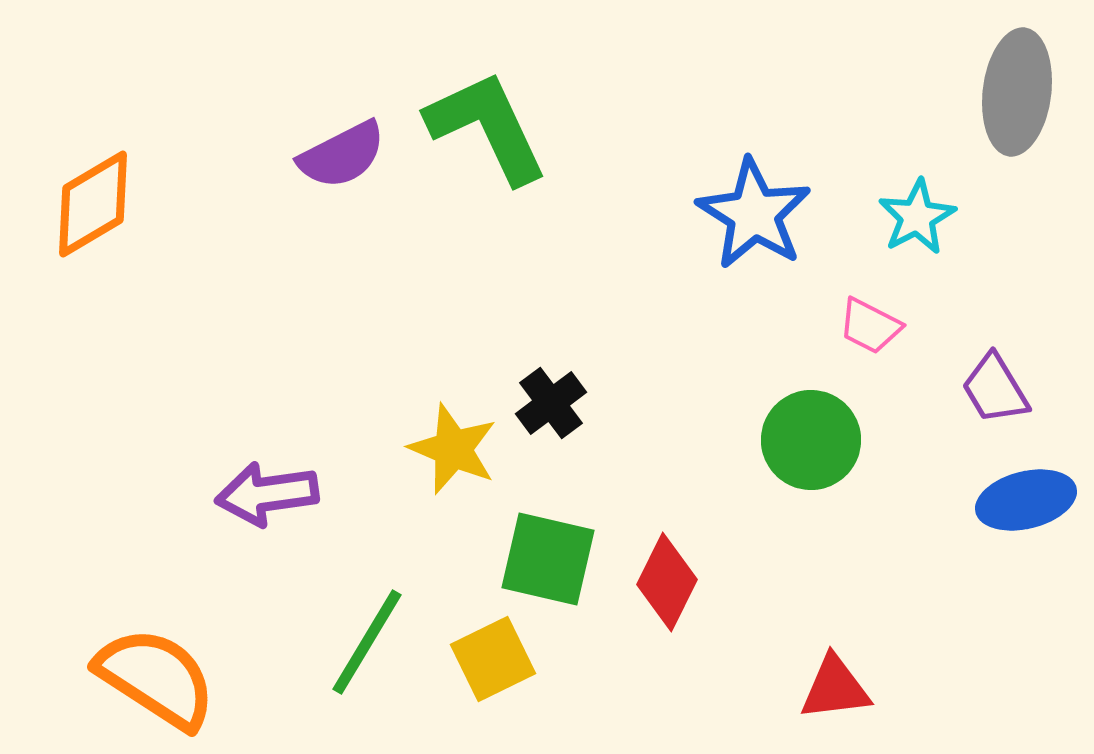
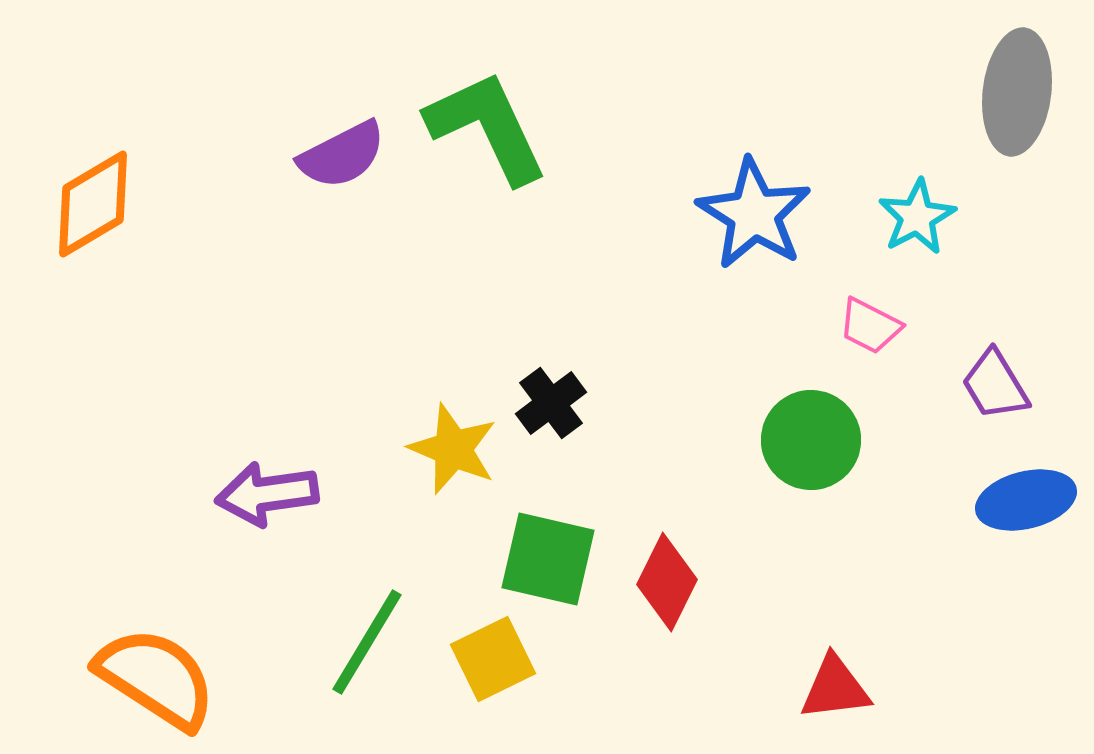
purple trapezoid: moved 4 px up
